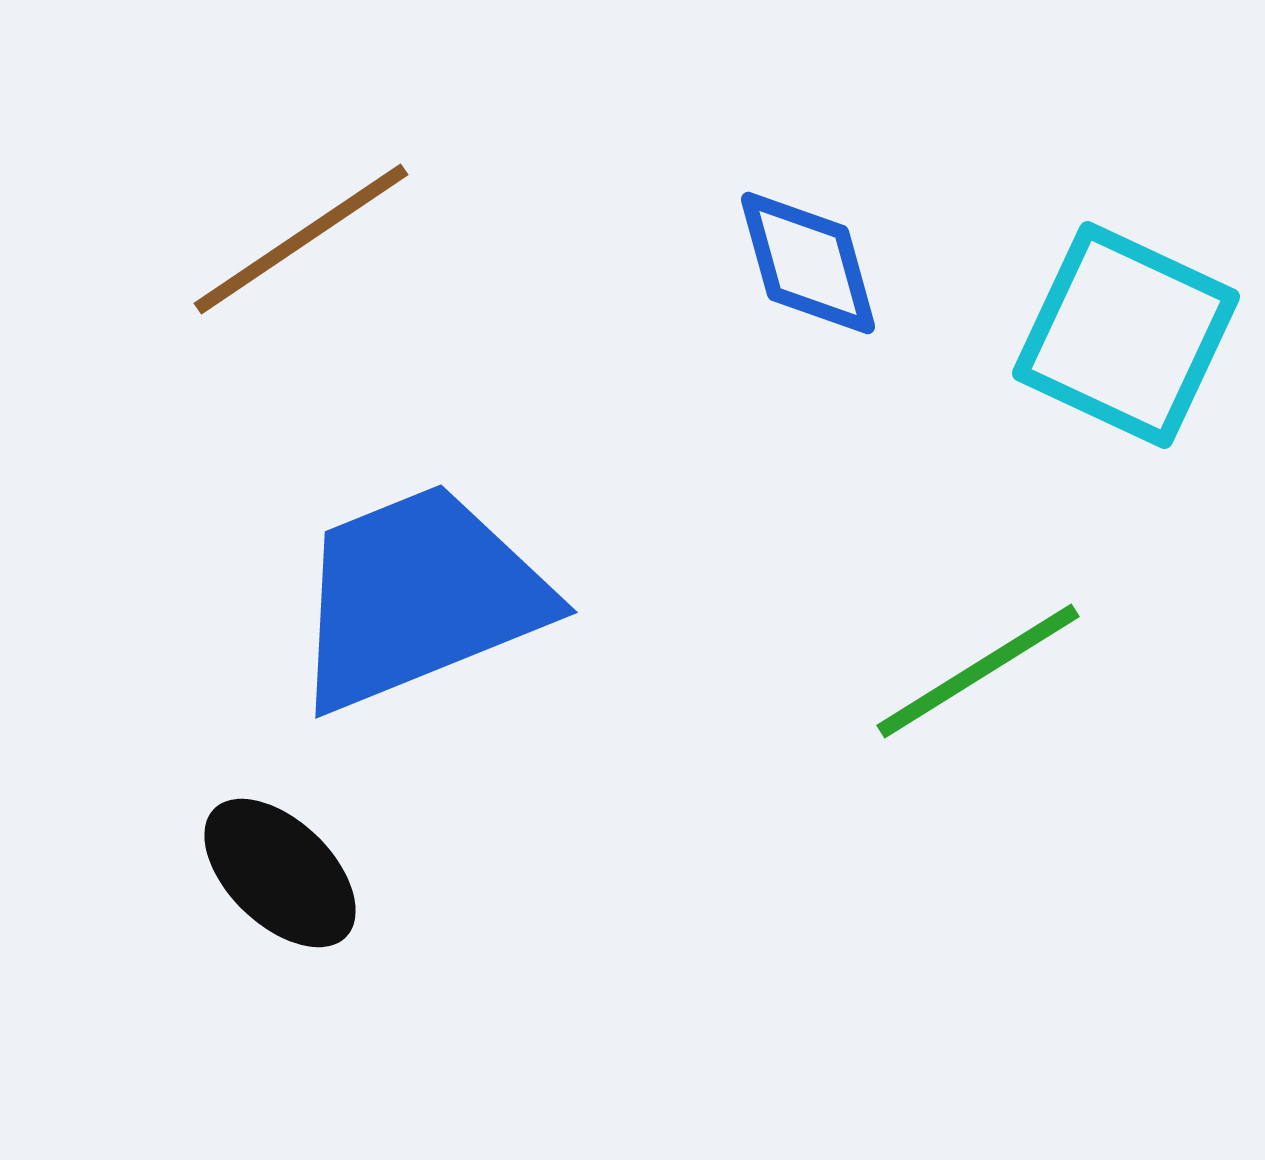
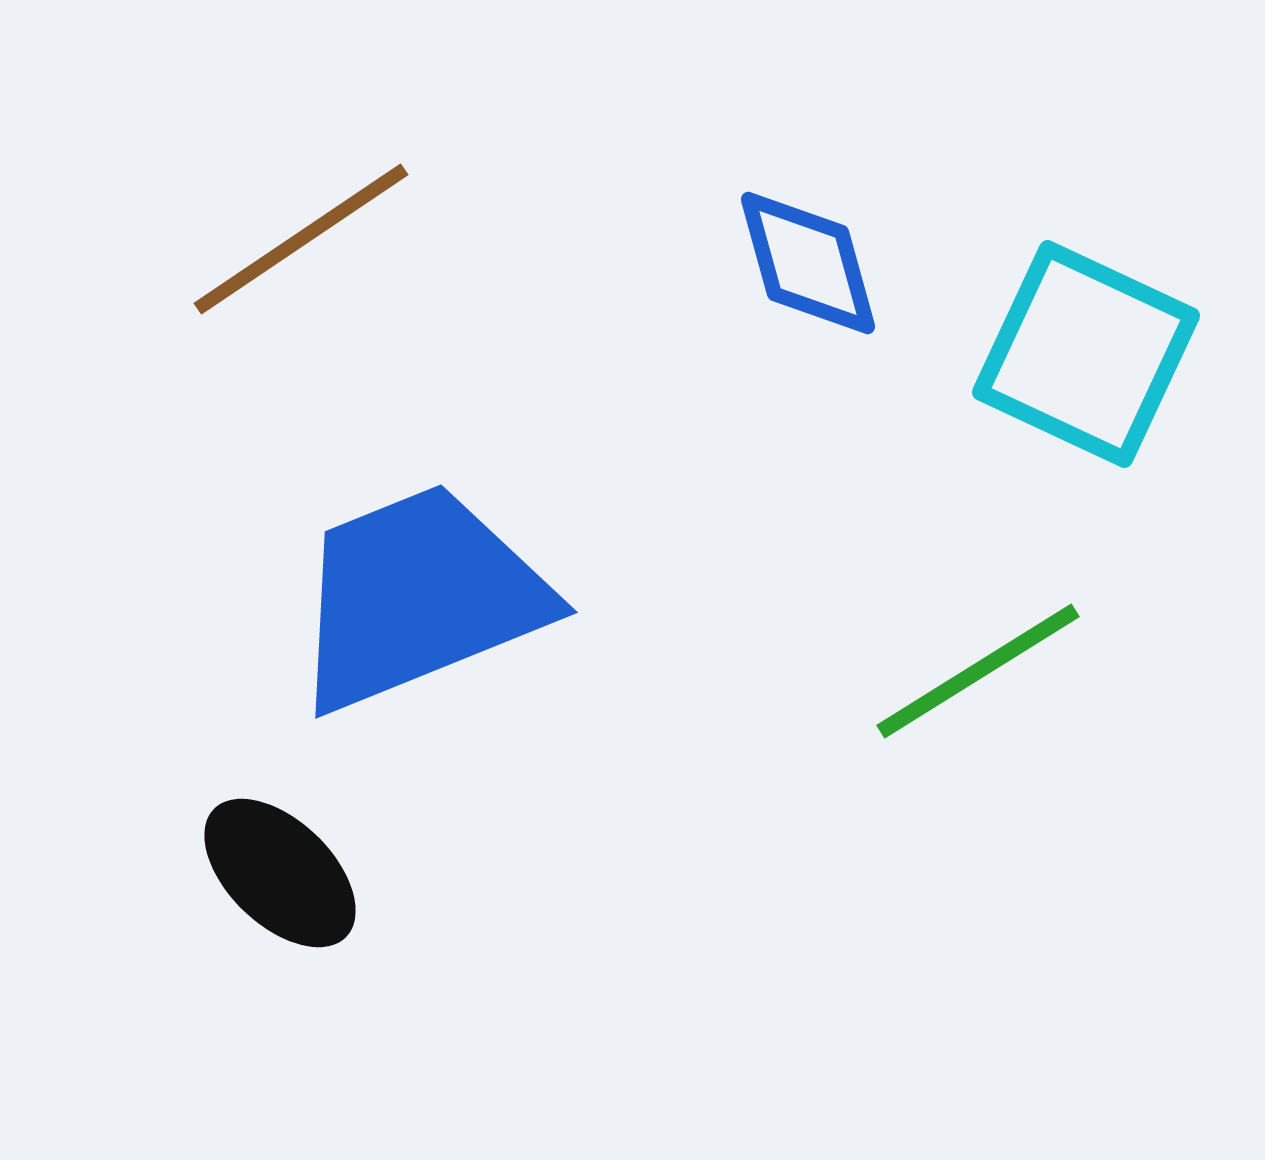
cyan square: moved 40 px left, 19 px down
